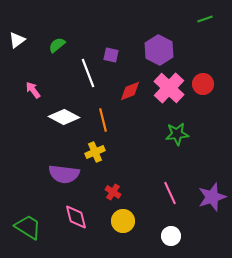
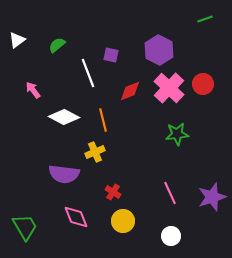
pink diamond: rotated 8 degrees counterclockwise
green trapezoid: moved 3 px left; rotated 28 degrees clockwise
